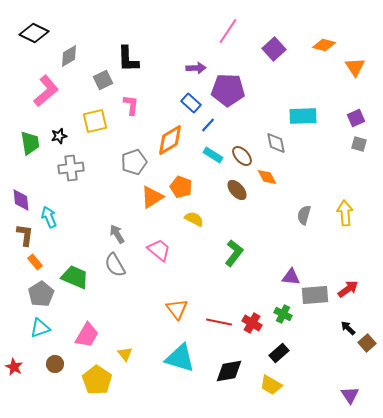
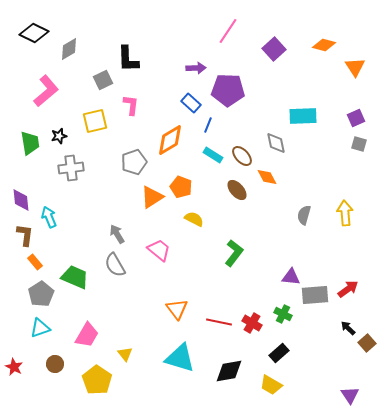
gray diamond at (69, 56): moved 7 px up
blue line at (208, 125): rotated 21 degrees counterclockwise
